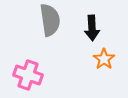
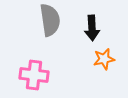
orange star: rotated 25 degrees clockwise
pink cross: moved 6 px right; rotated 12 degrees counterclockwise
